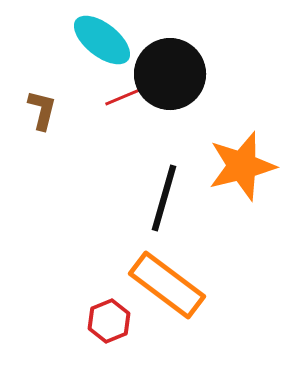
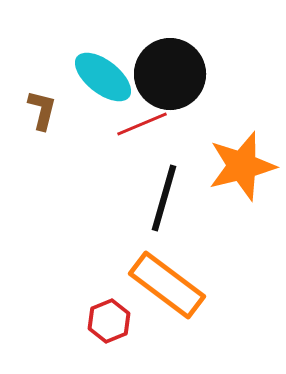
cyan ellipse: moved 1 px right, 37 px down
red line: moved 12 px right, 30 px down
